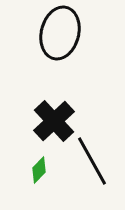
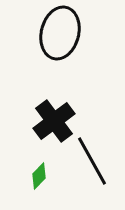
black cross: rotated 6 degrees clockwise
green diamond: moved 6 px down
